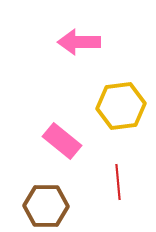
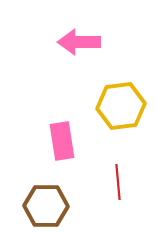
pink rectangle: rotated 42 degrees clockwise
